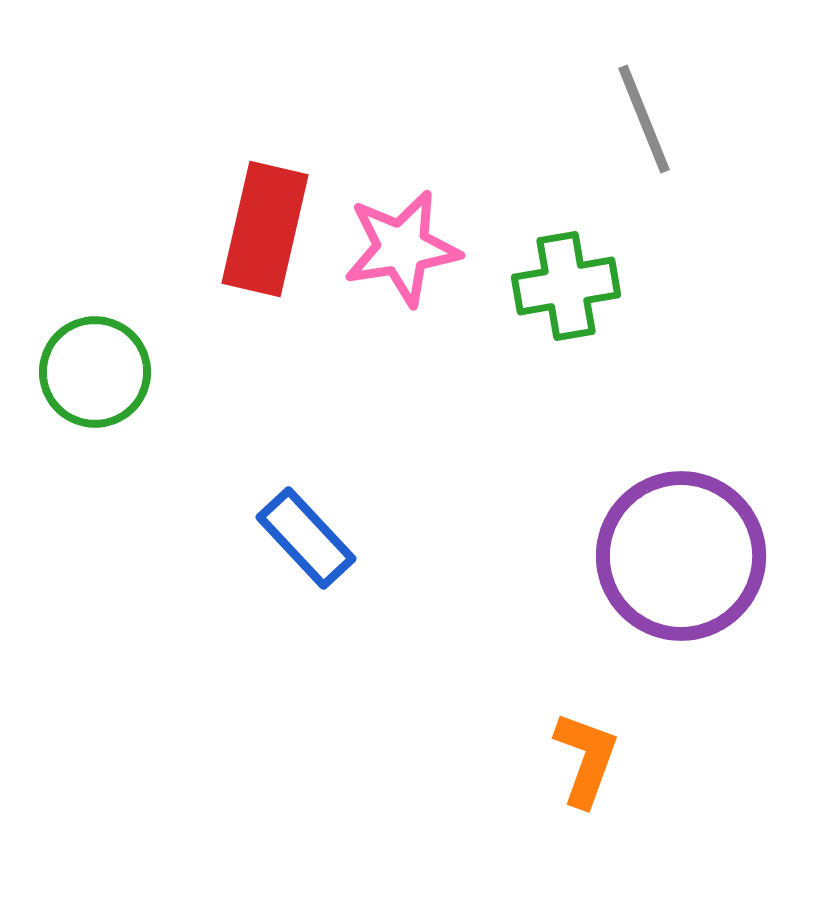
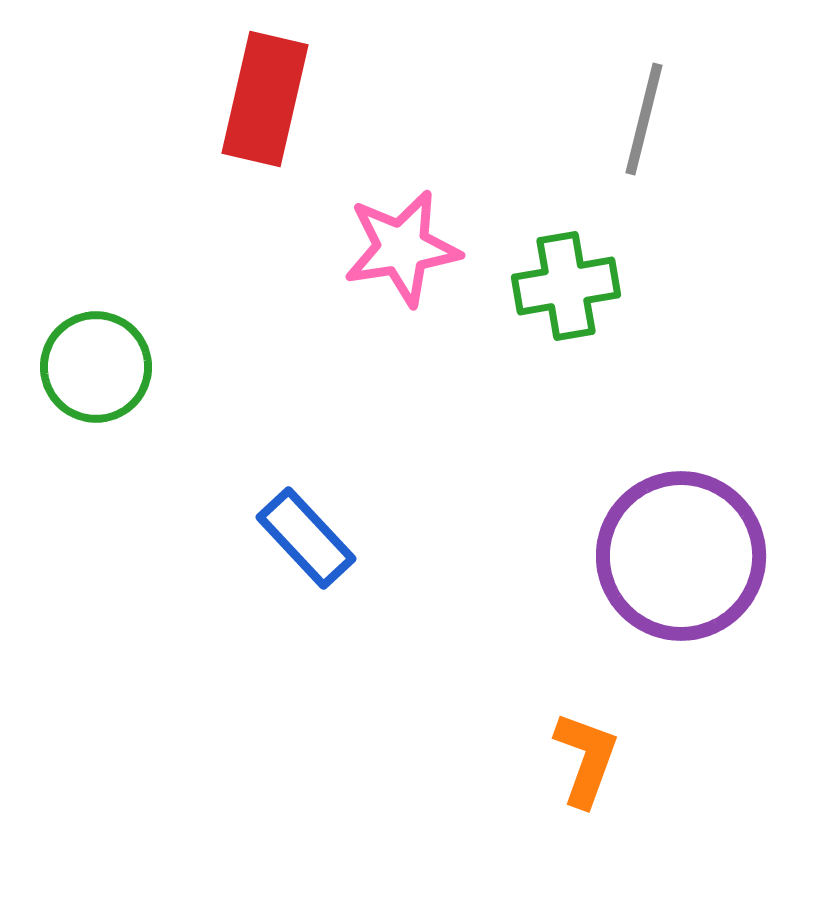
gray line: rotated 36 degrees clockwise
red rectangle: moved 130 px up
green circle: moved 1 px right, 5 px up
